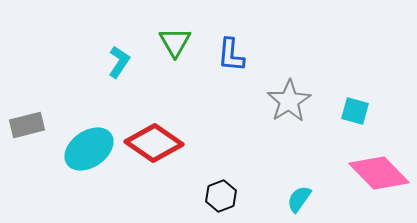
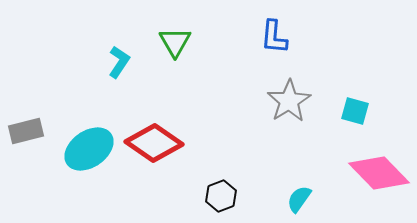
blue L-shape: moved 43 px right, 18 px up
gray rectangle: moved 1 px left, 6 px down
